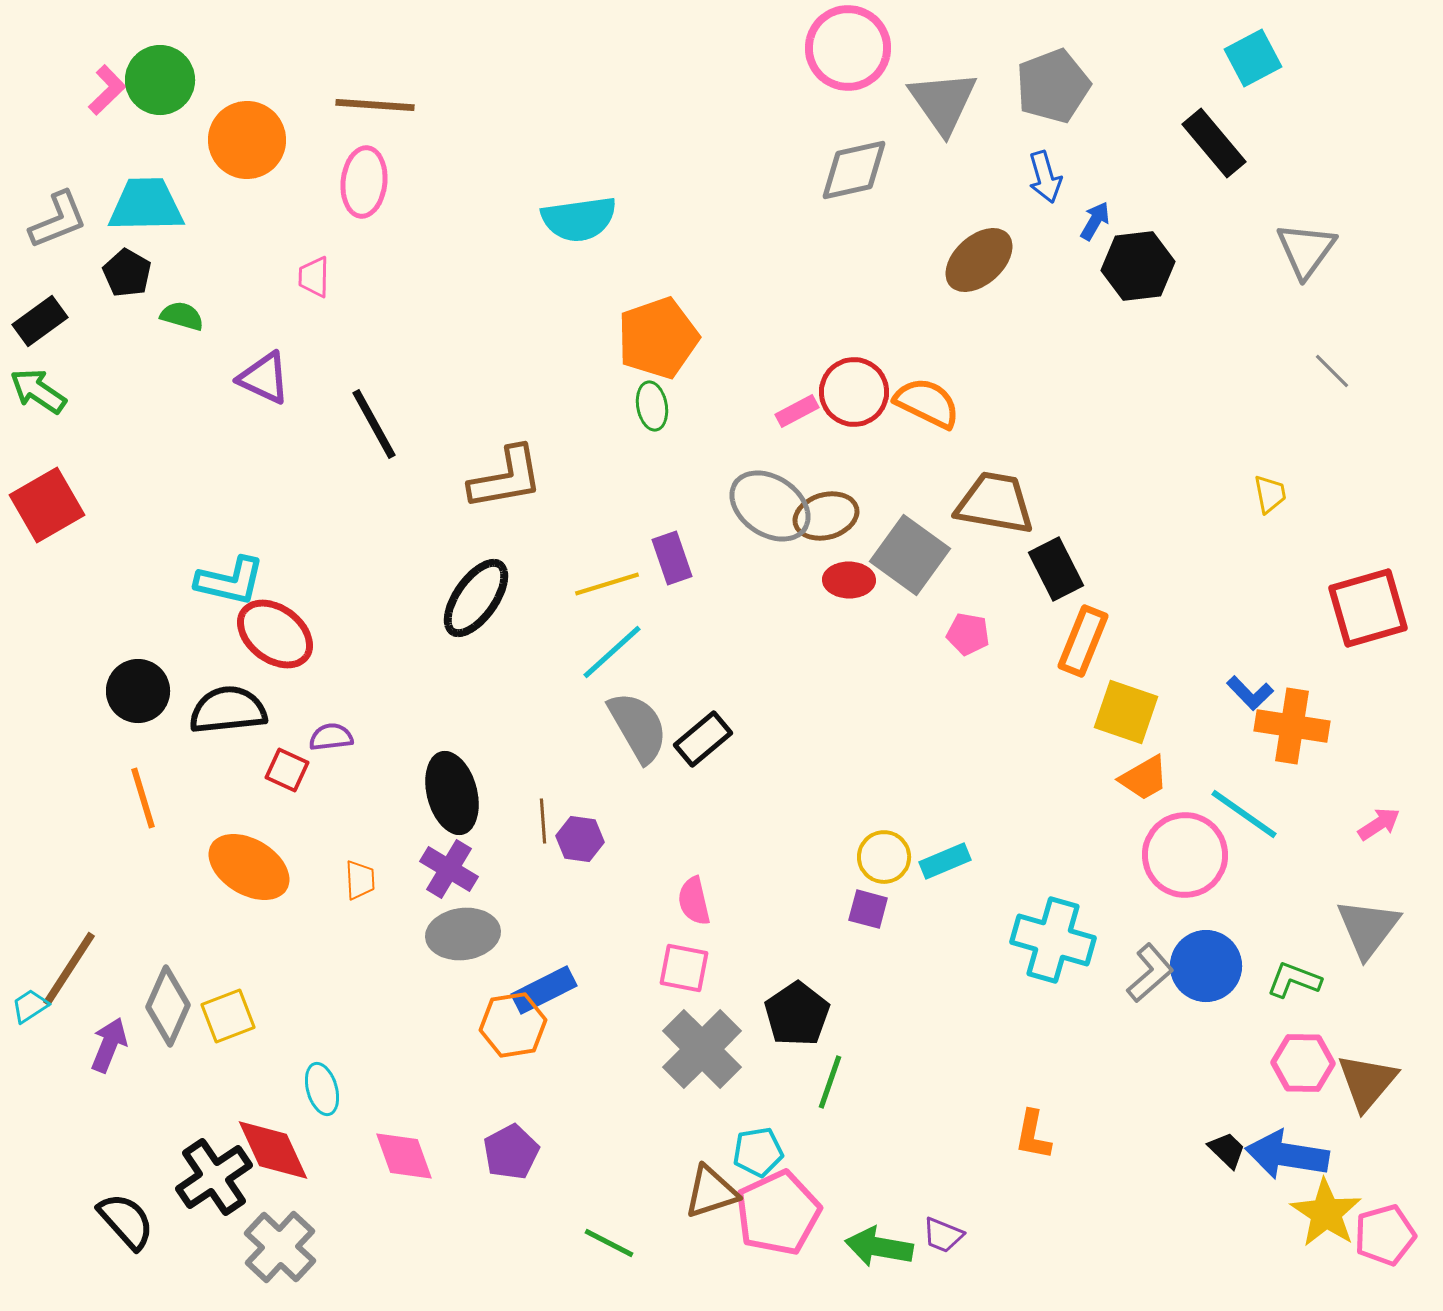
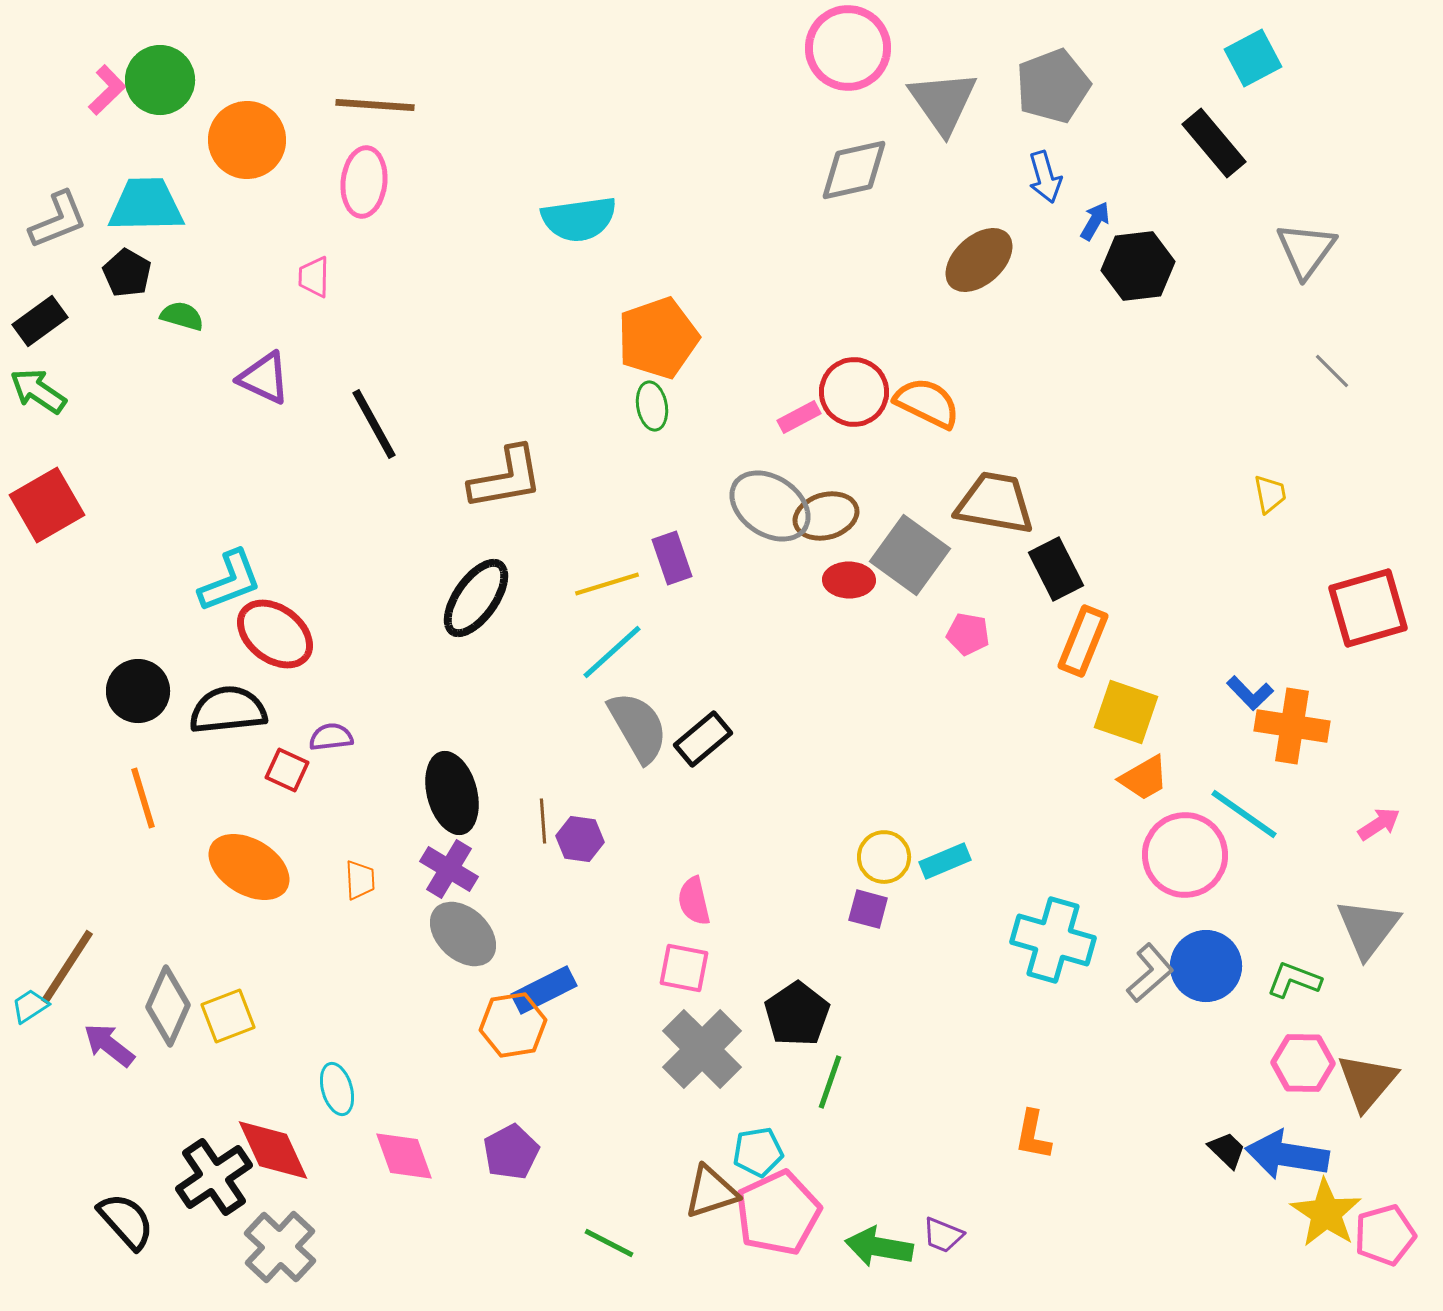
pink rectangle at (797, 411): moved 2 px right, 6 px down
cyan L-shape at (230, 581): rotated 34 degrees counterclockwise
gray ellipse at (463, 934): rotated 50 degrees clockwise
brown line at (69, 969): moved 2 px left, 2 px up
purple arrow at (109, 1045): rotated 74 degrees counterclockwise
cyan ellipse at (322, 1089): moved 15 px right
